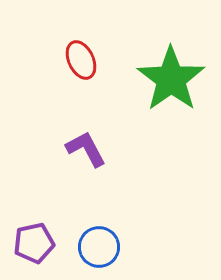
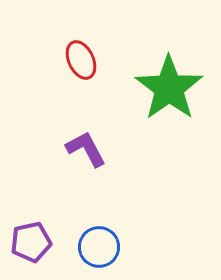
green star: moved 2 px left, 9 px down
purple pentagon: moved 3 px left, 1 px up
